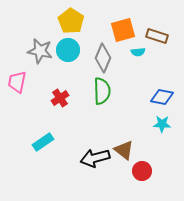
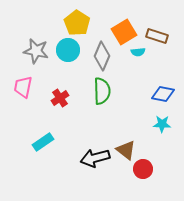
yellow pentagon: moved 6 px right, 2 px down
orange square: moved 1 px right, 2 px down; rotated 15 degrees counterclockwise
gray star: moved 4 px left
gray diamond: moved 1 px left, 2 px up
pink trapezoid: moved 6 px right, 5 px down
blue diamond: moved 1 px right, 3 px up
brown triangle: moved 2 px right
red circle: moved 1 px right, 2 px up
